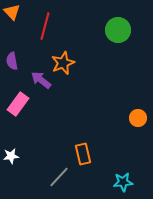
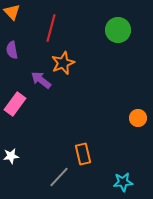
red line: moved 6 px right, 2 px down
purple semicircle: moved 11 px up
pink rectangle: moved 3 px left
